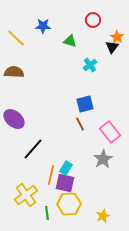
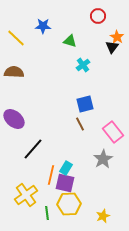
red circle: moved 5 px right, 4 px up
cyan cross: moved 7 px left
pink rectangle: moved 3 px right
